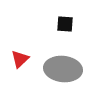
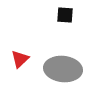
black square: moved 9 px up
